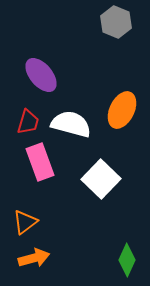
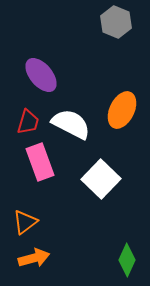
white semicircle: rotated 12 degrees clockwise
